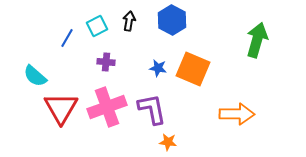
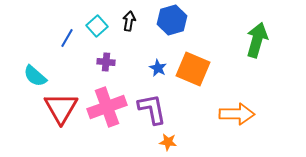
blue hexagon: rotated 16 degrees clockwise
cyan square: rotated 15 degrees counterclockwise
blue star: rotated 18 degrees clockwise
